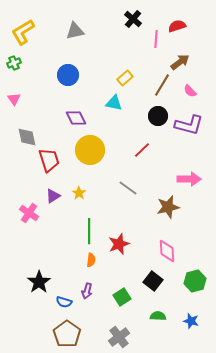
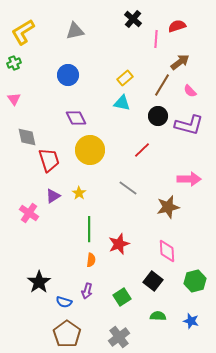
cyan triangle: moved 8 px right
green line: moved 2 px up
